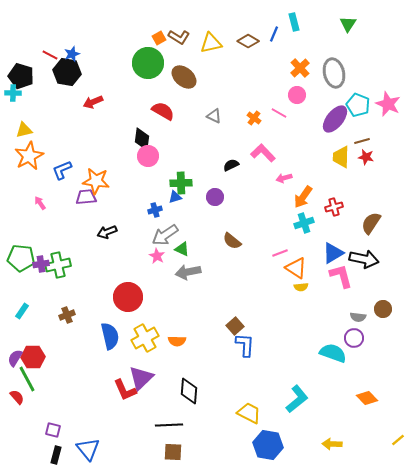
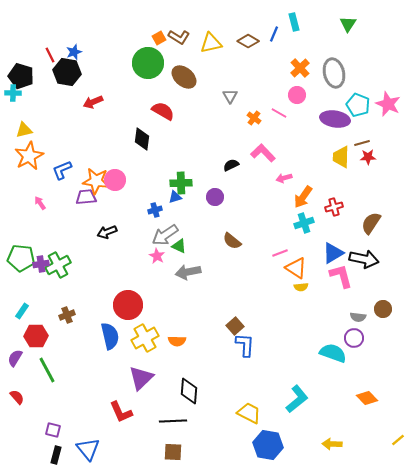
blue star at (72, 54): moved 2 px right, 2 px up
red line at (50, 55): rotated 35 degrees clockwise
gray triangle at (214, 116): moved 16 px right, 20 px up; rotated 35 degrees clockwise
purple ellipse at (335, 119): rotated 60 degrees clockwise
brown line at (362, 141): moved 2 px down
pink circle at (148, 156): moved 33 px left, 24 px down
red star at (366, 157): moved 2 px right; rotated 14 degrees counterclockwise
green triangle at (182, 249): moved 3 px left, 3 px up
green cross at (58, 265): rotated 15 degrees counterclockwise
red circle at (128, 297): moved 8 px down
red hexagon at (33, 357): moved 3 px right, 21 px up
green line at (27, 379): moved 20 px right, 9 px up
red L-shape at (125, 390): moved 4 px left, 22 px down
black line at (169, 425): moved 4 px right, 4 px up
